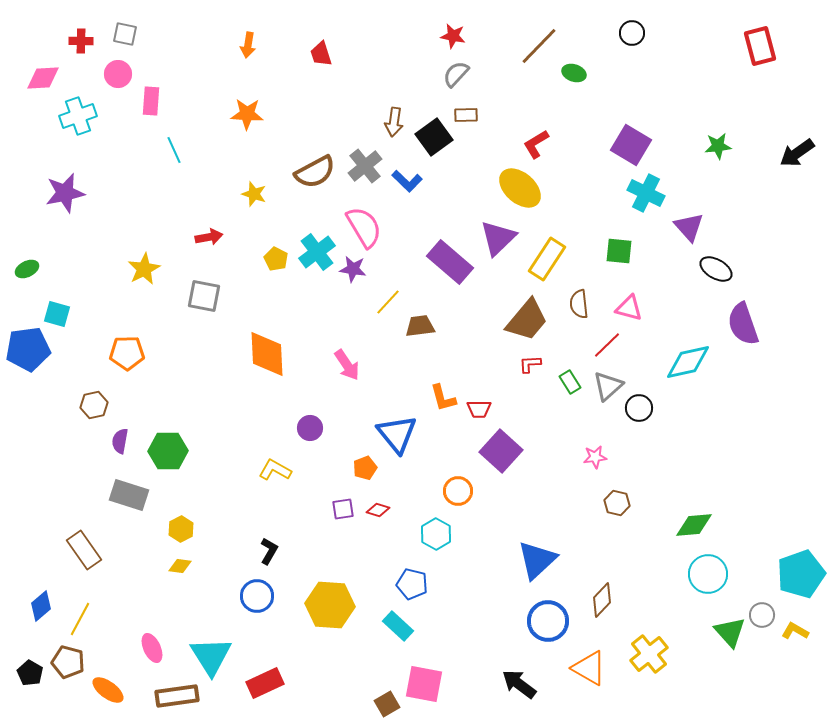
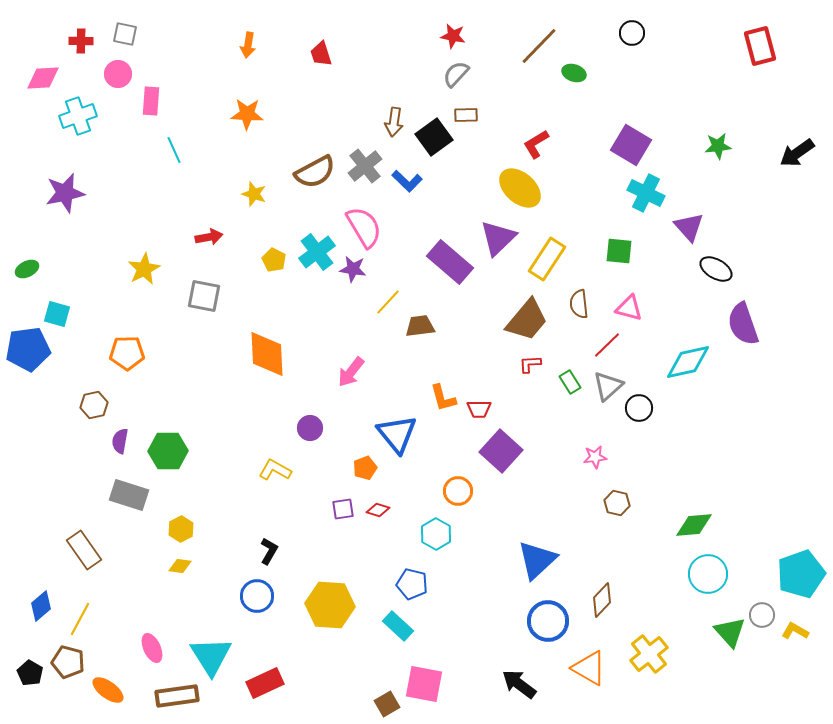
yellow pentagon at (276, 259): moved 2 px left, 1 px down
pink arrow at (347, 365): moved 4 px right, 7 px down; rotated 72 degrees clockwise
